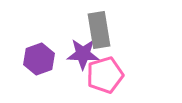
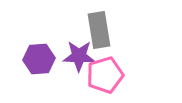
purple star: moved 4 px left, 2 px down
purple hexagon: rotated 16 degrees clockwise
